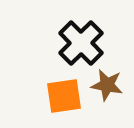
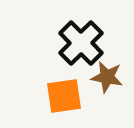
brown star: moved 8 px up
